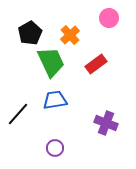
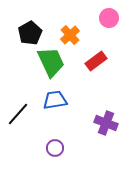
red rectangle: moved 3 px up
